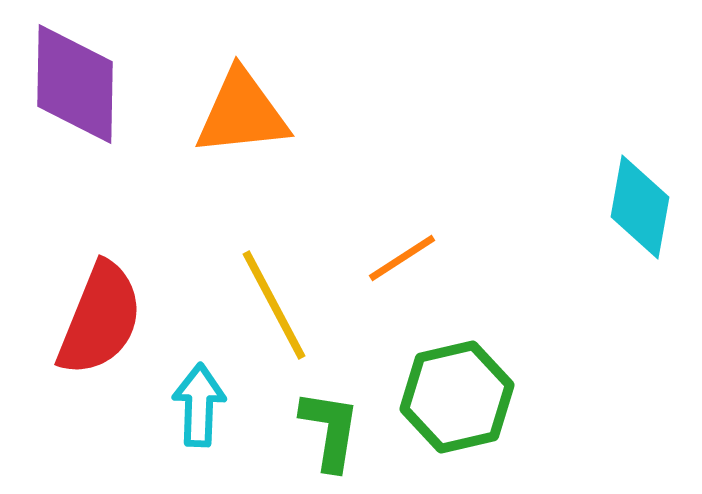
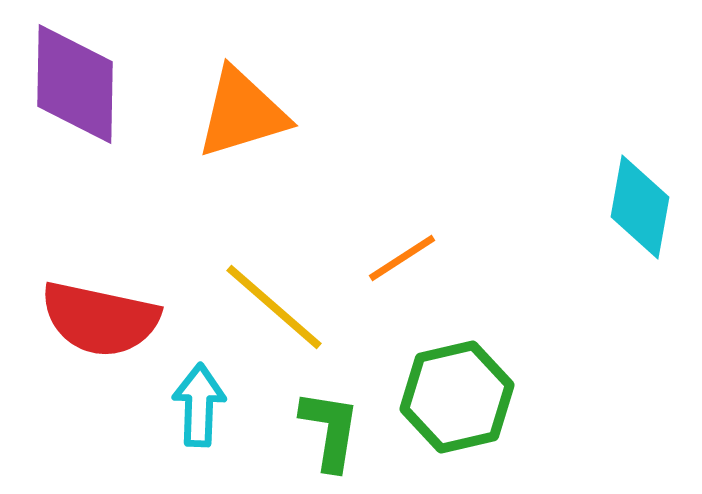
orange triangle: rotated 11 degrees counterclockwise
yellow line: moved 2 px down; rotated 21 degrees counterclockwise
red semicircle: rotated 80 degrees clockwise
